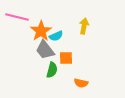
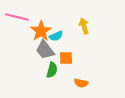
yellow arrow: rotated 28 degrees counterclockwise
